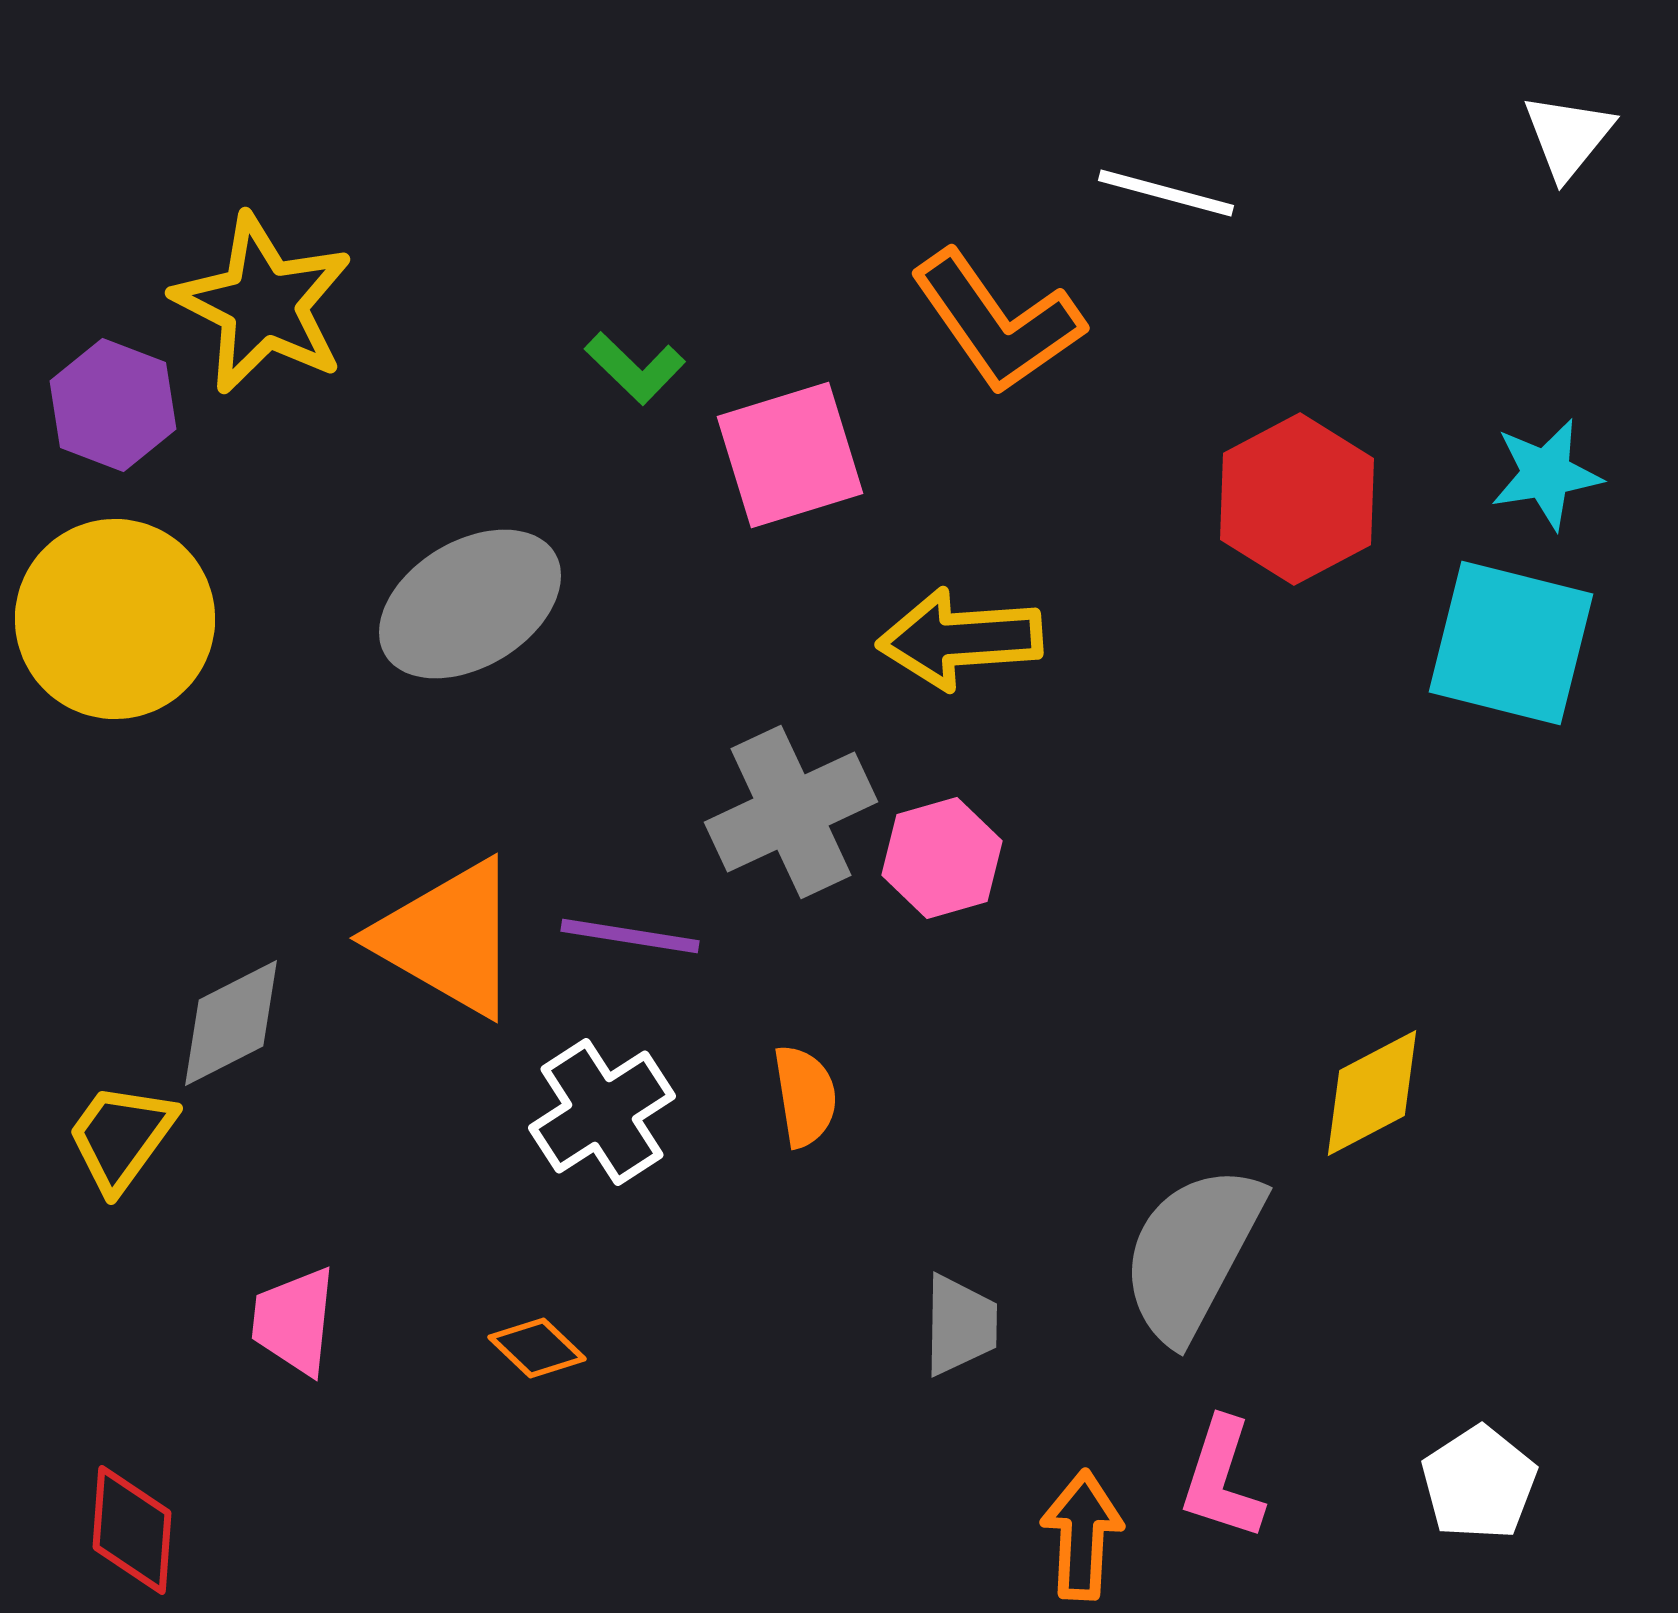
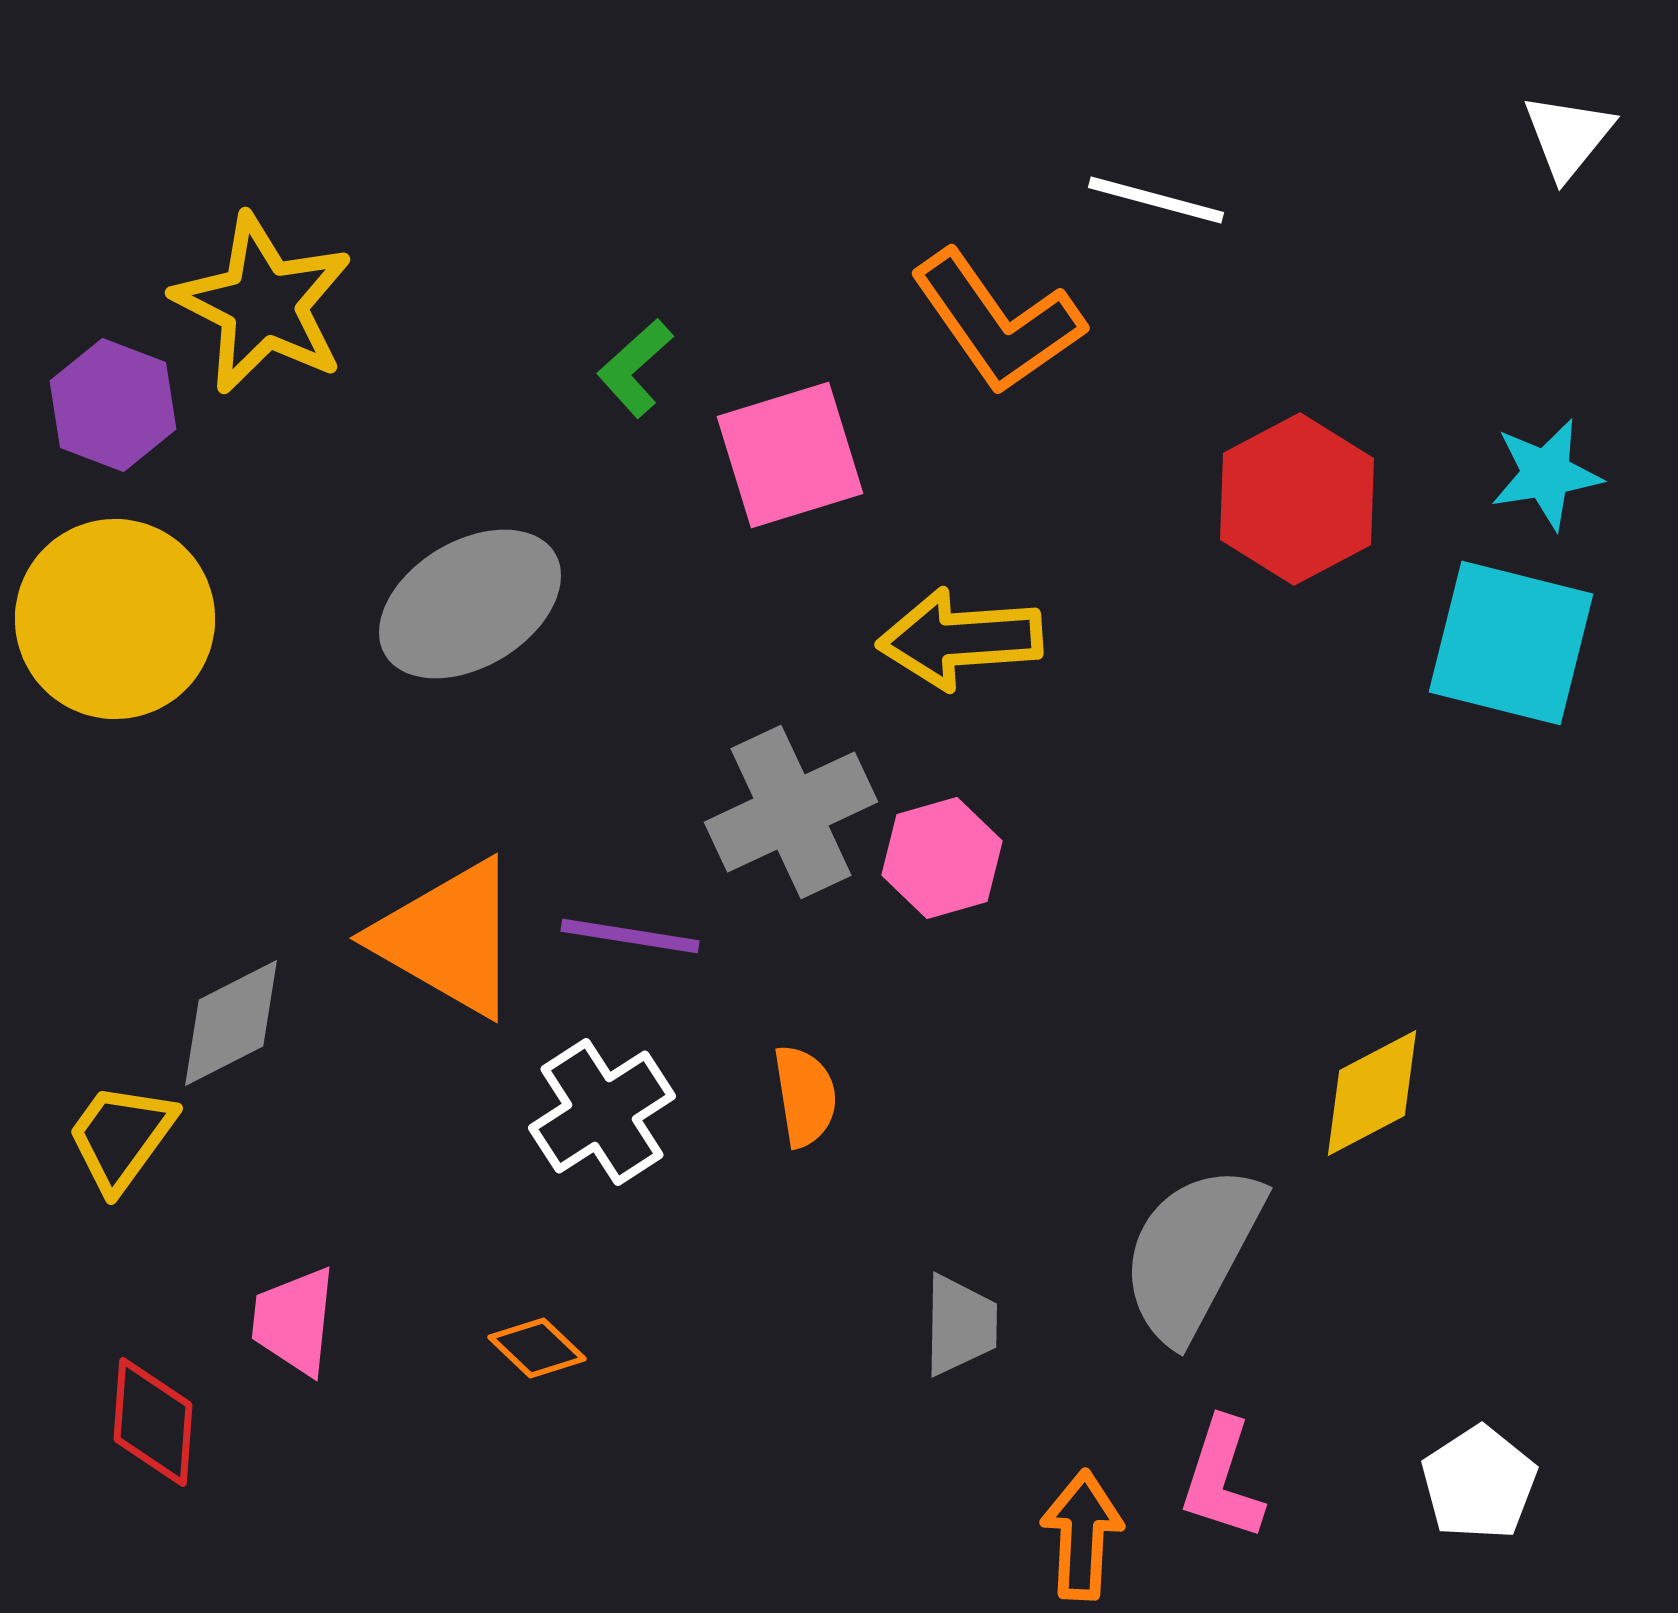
white line: moved 10 px left, 7 px down
green L-shape: rotated 94 degrees clockwise
red diamond: moved 21 px right, 108 px up
